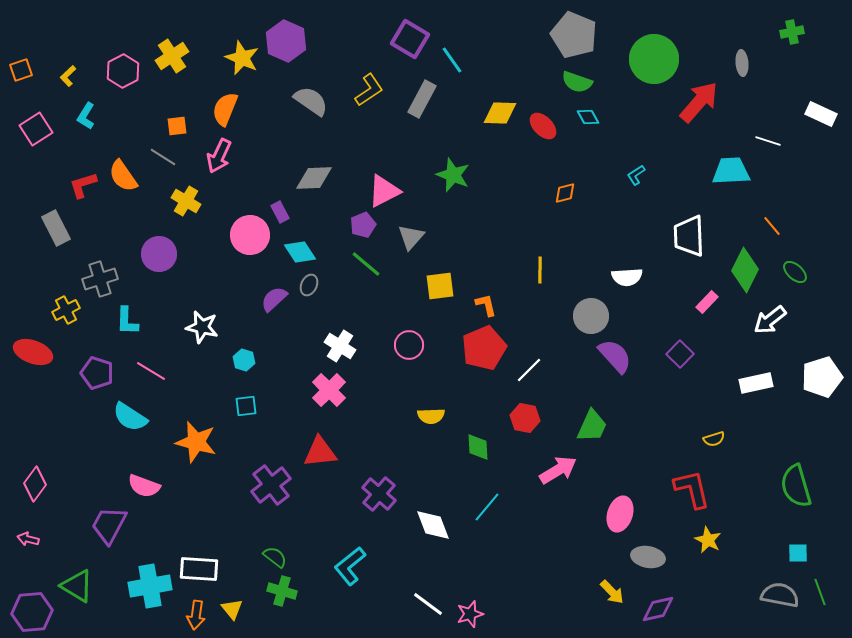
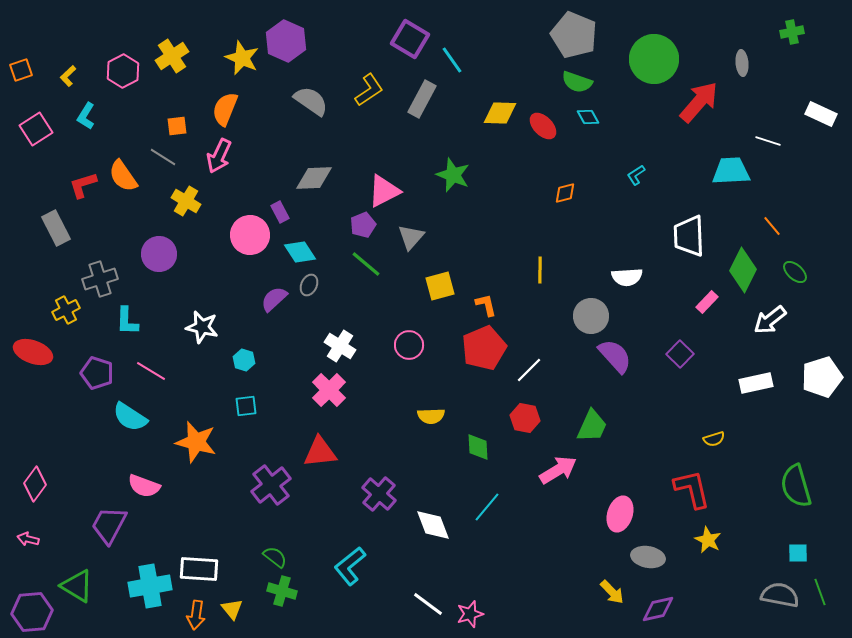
green diamond at (745, 270): moved 2 px left
yellow square at (440, 286): rotated 8 degrees counterclockwise
